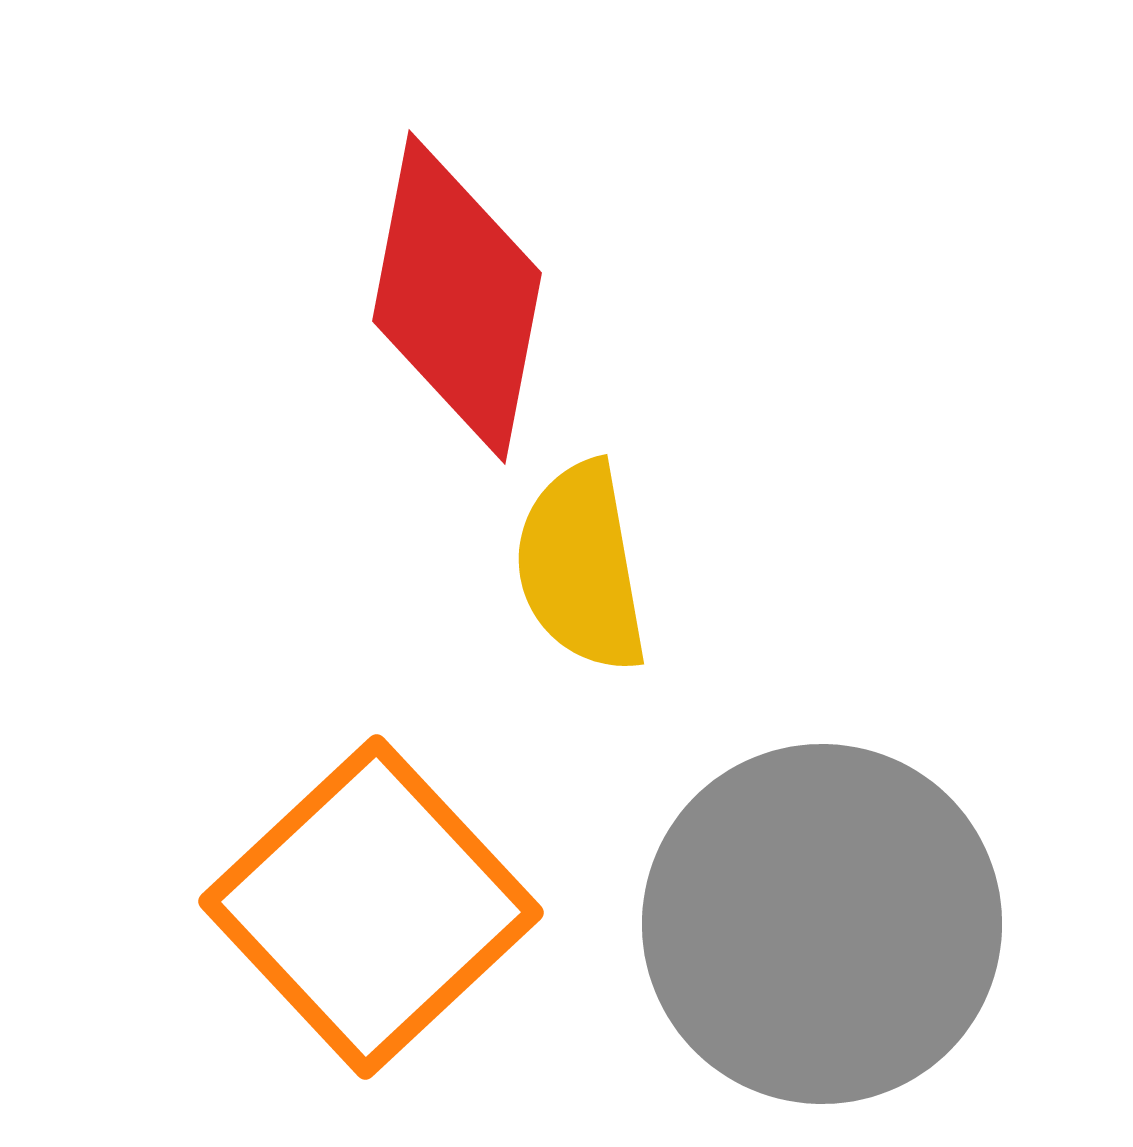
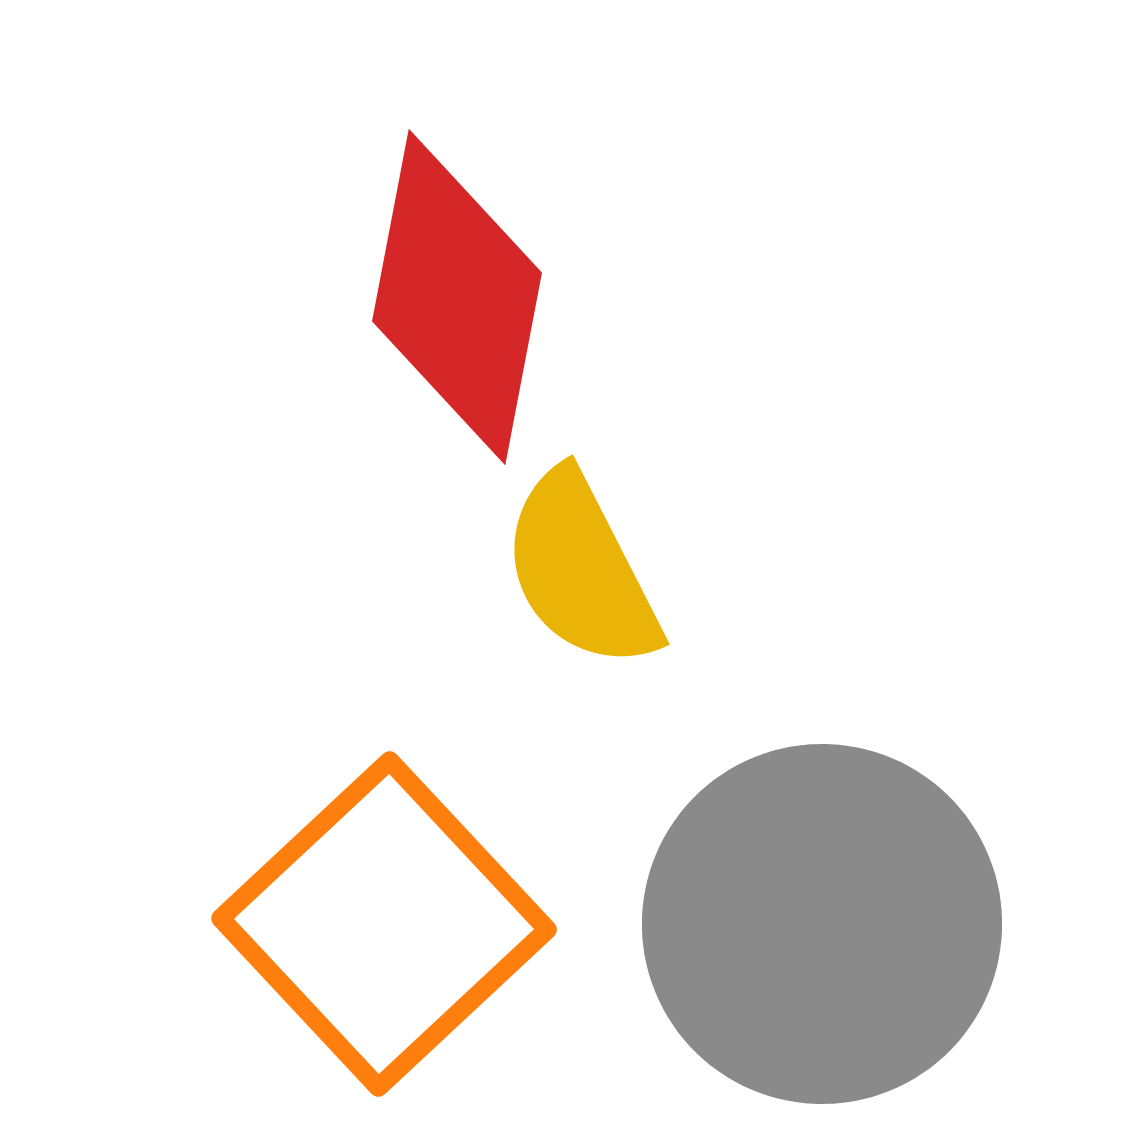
yellow semicircle: moved 3 px down; rotated 17 degrees counterclockwise
orange square: moved 13 px right, 17 px down
